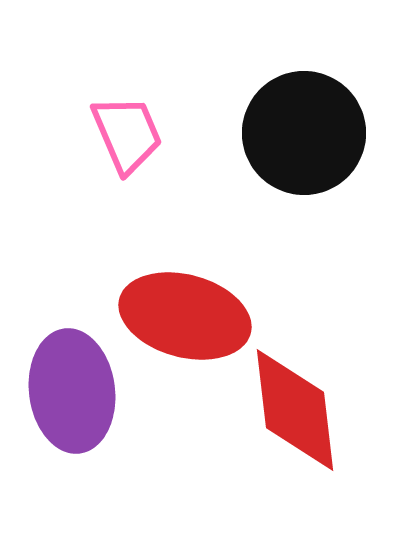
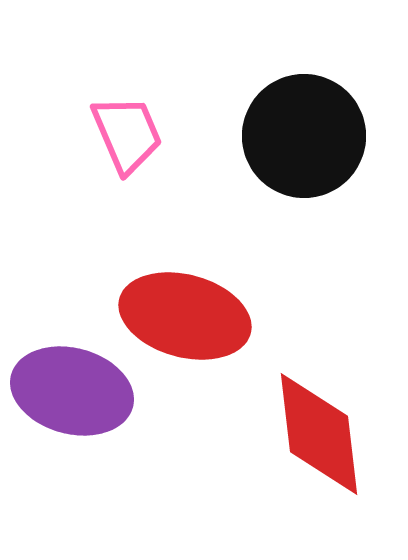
black circle: moved 3 px down
purple ellipse: rotated 68 degrees counterclockwise
red diamond: moved 24 px right, 24 px down
